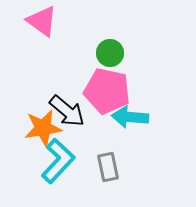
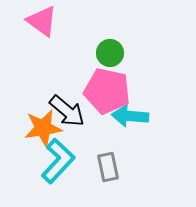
cyan arrow: moved 1 px up
